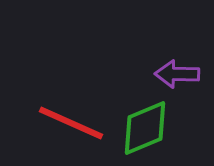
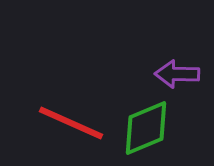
green diamond: moved 1 px right
